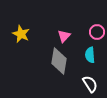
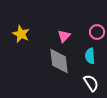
cyan semicircle: moved 1 px down
gray diamond: rotated 16 degrees counterclockwise
white semicircle: moved 1 px right, 1 px up
